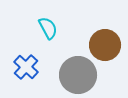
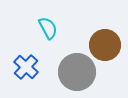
gray circle: moved 1 px left, 3 px up
